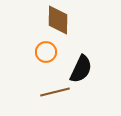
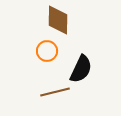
orange circle: moved 1 px right, 1 px up
